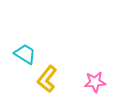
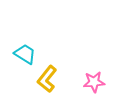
pink star: moved 1 px left
